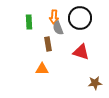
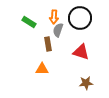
green rectangle: rotated 56 degrees counterclockwise
gray semicircle: moved 2 px down; rotated 40 degrees clockwise
brown star: moved 9 px left
